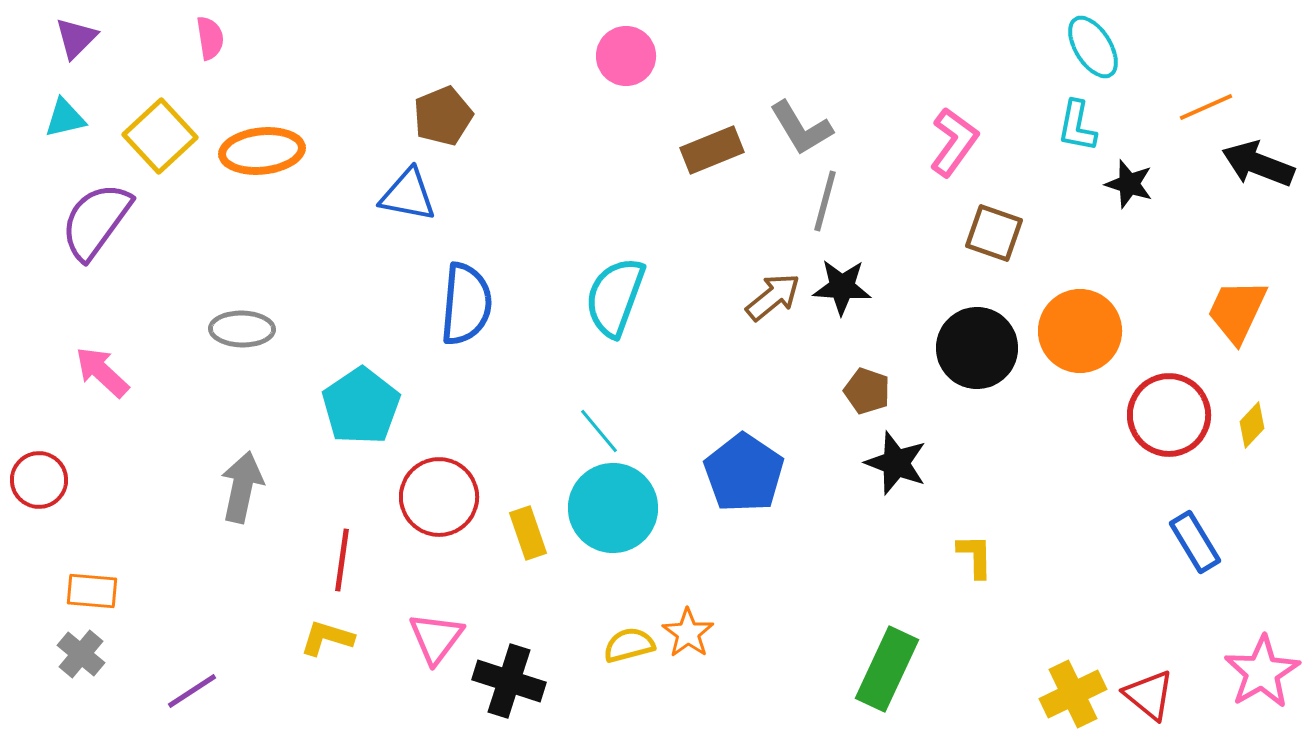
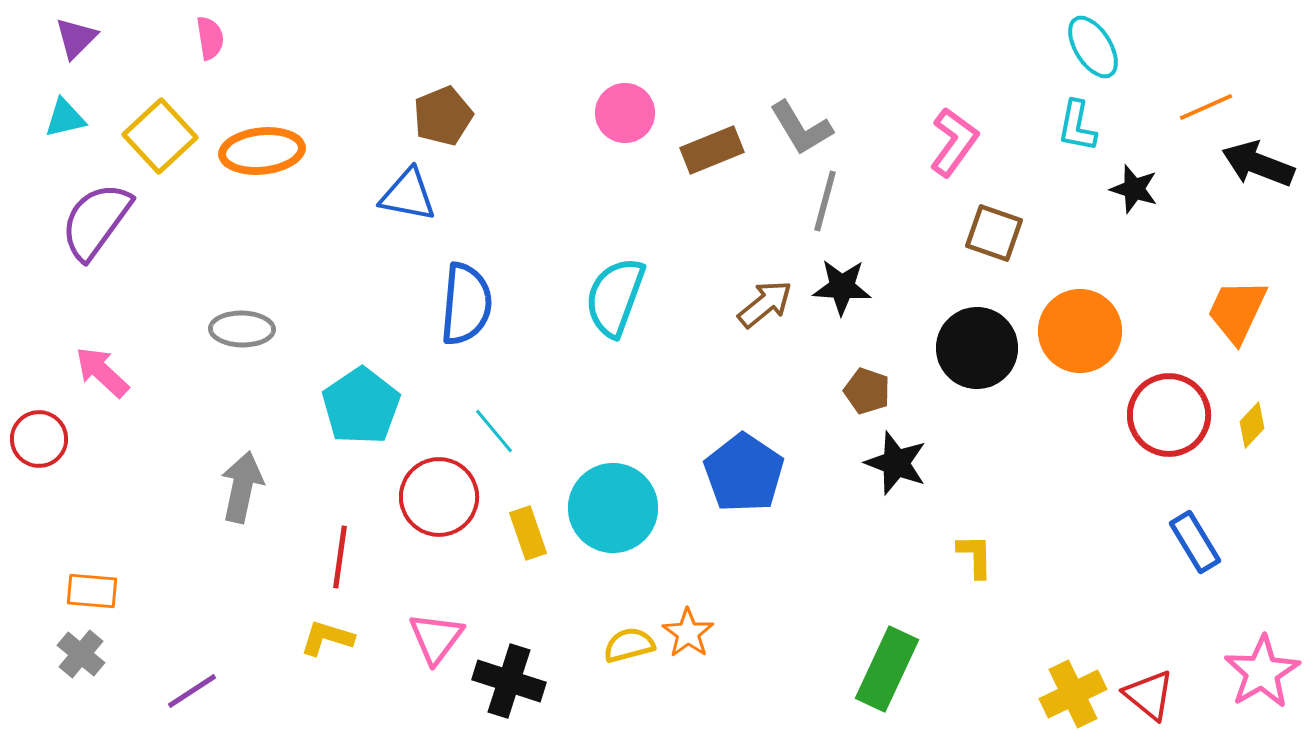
pink circle at (626, 56): moved 1 px left, 57 px down
black star at (1129, 184): moved 5 px right, 5 px down
brown arrow at (773, 297): moved 8 px left, 7 px down
cyan line at (599, 431): moved 105 px left
red circle at (39, 480): moved 41 px up
red line at (342, 560): moved 2 px left, 3 px up
